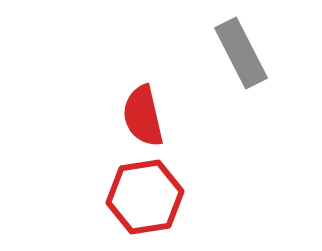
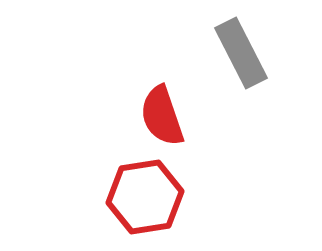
red semicircle: moved 19 px right; rotated 6 degrees counterclockwise
